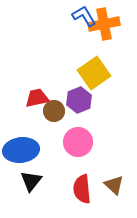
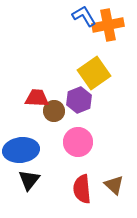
orange cross: moved 4 px right, 1 px down
red trapezoid: rotated 15 degrees clockwise
black triangle: moved 2 px left, 1 px up
